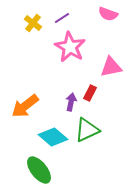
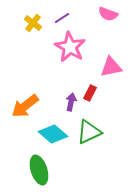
green triangle: moved 2 px right, 2 px down
cyan diamond: moved 3 px up
green ellipse: rotated 20 degrees clockwise
